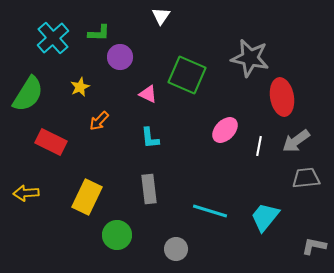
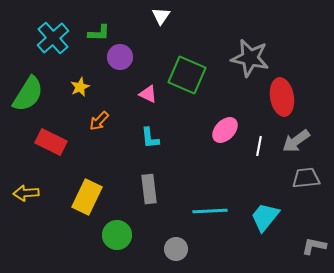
cyan line: rotated 20 degrees counterclockwise
